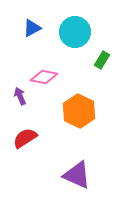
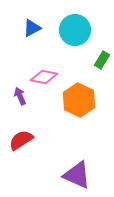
cyan circle: moved 2 px up
orange hexagon: moved 11 px up
red semicircle: moved 4 px left, 2 px down
